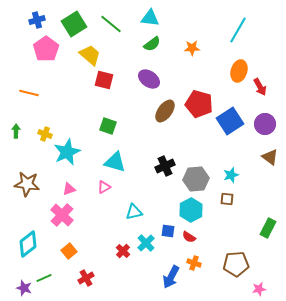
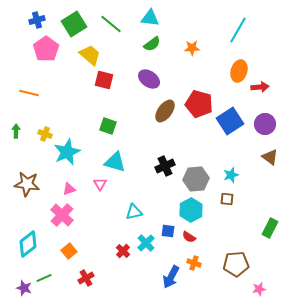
red arrow at (260, 87): rotated 66 degrees counterclockwise
pink triangle at (104, 187): moved 4 px left, 3 px up; rotated 32 degrees counterclockwise
green rectangle at (268, 228): moved 2 px right
